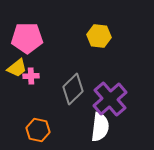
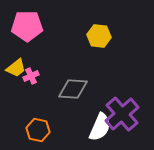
pink pentagon: moved 12 px up
yellow trapezoid: moved 1 px left
pink cross: rotated 21 degrees counterclockwise
gray diamond: rotated 48 degrees clockwise
purple cross: moved 12 px right, 15 px down
white semicircle: rotated 16 degrees clockwise
